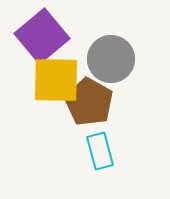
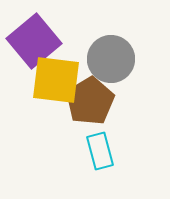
purple square: moved 8 px left, 5 px down
yellow square: rotated 6 degrees clockwise
brown pentagon: moved 1 px right, 1 px up; rotated 12 degrees clockwise
